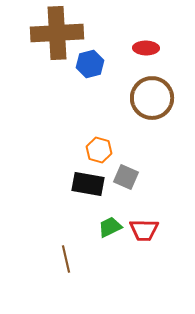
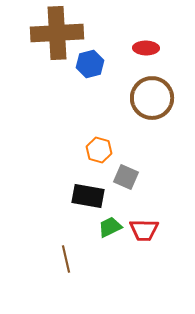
black rectangle: moved 12 px down
